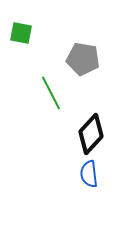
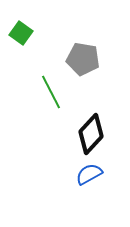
green square: rotated 25 degrees clockwise
green line: moved 1 px up
blue semicircle: rotated 68 degrees clockwise
